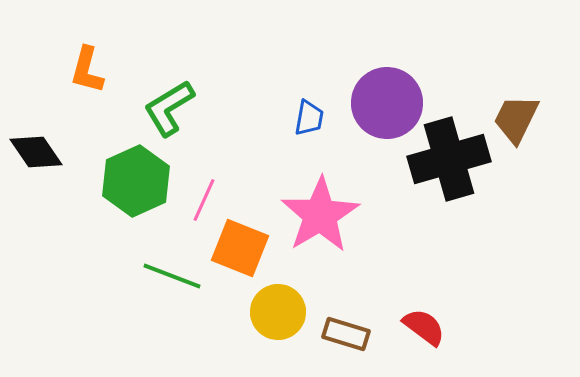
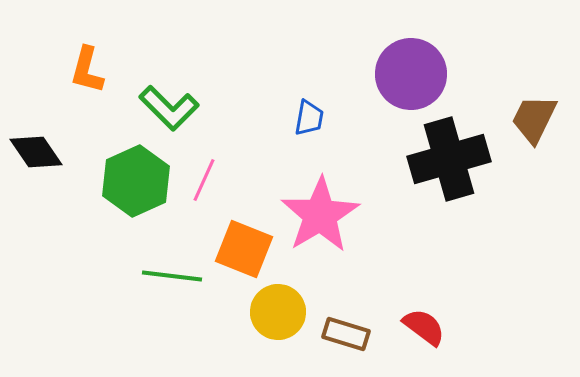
purple circle: moved 24 px right, 29 px up
green L-shape: rotated 104 degrees counterclockwise
brown trapezoid: moved 18 px right
pink line: moved 20 px up
orange square: moved 4 px right, 1 px down
green line: rotated 14 degrees counterclockwise
